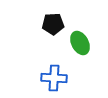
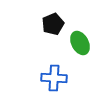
black pentagon: rotated 20 degrees counterclockwise
